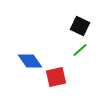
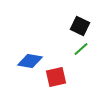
green line: moved 1 px right, 1 px up
blue diamond: rotated 45 degrees counterclockwise
